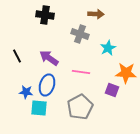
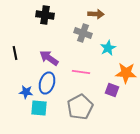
gray cross: moved 3 px right, 1 px up
black line: moved 2 px left, 3 px up; rotated 16 degrees clockwise
blue ellipse: moved 2 px up
